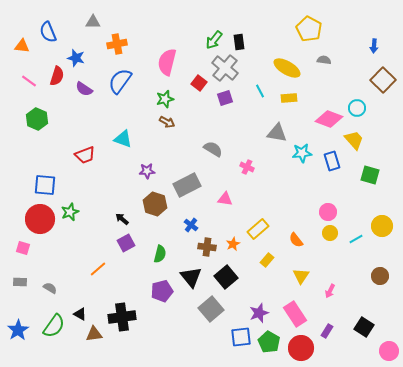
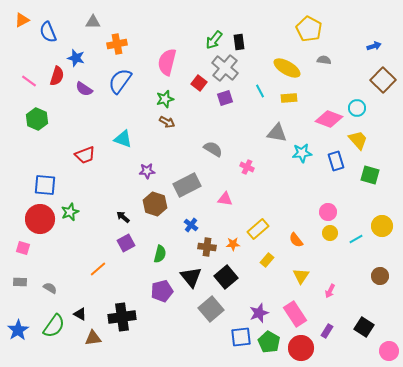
orange triangle at (22, 46): moved 26 px up; rotated 35 degrees counterclockwise
blue arrow at (374, 46): rotated 112 degrees counterclockwise
yellow trapezoid at (354, 140): moved 4 px right
blue rectangle at (332, 161): moved 4 px right
black arrow at (122, 219): moved 1 px right, 2 px up
orange star at (233, 244): rotated 24 degrees clockwise
brown triangle at (94, 334): moved 1 px left, 4 px down
